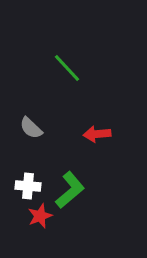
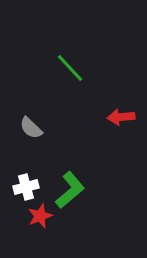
green line: moved 3 px right
red arrow: moved 24 px right, 17 px up
white cross: moved 2 px left, 1 px down; rotated 20 degrees counterclockwise
